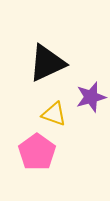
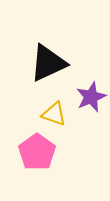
black triangle: moved 1 px right
purple star: rotated 8 degrees counterclockwise
